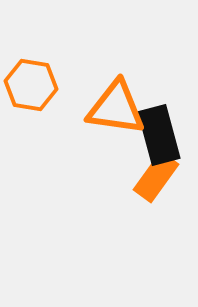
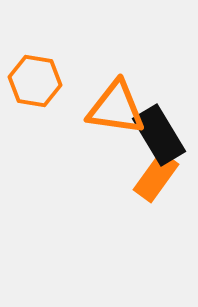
orange hexagon: moved 4 px right, 4 px up
black rectangle: rotated 16 degrees counterclockwise
